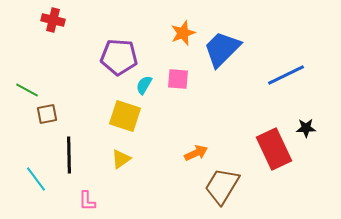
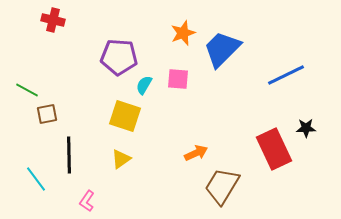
pink L-shape: rotated 35 degrees clockwise
